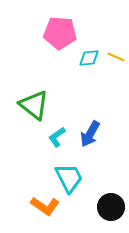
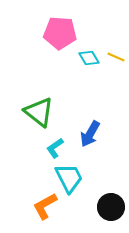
cyan diamond: rotated 65 degrees clockwise
green triangle: moved 5 px right, 7 px down
cyan L-shape: moved 2 px left, 11 px down
orange L-shape: rotated 116 degrees clockwise
